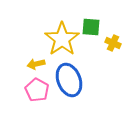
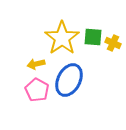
green square: moved 2 px right, 10 px down
yellow star: moved 1 px up
blue ellipse: rotated 48 degrees clockwise
